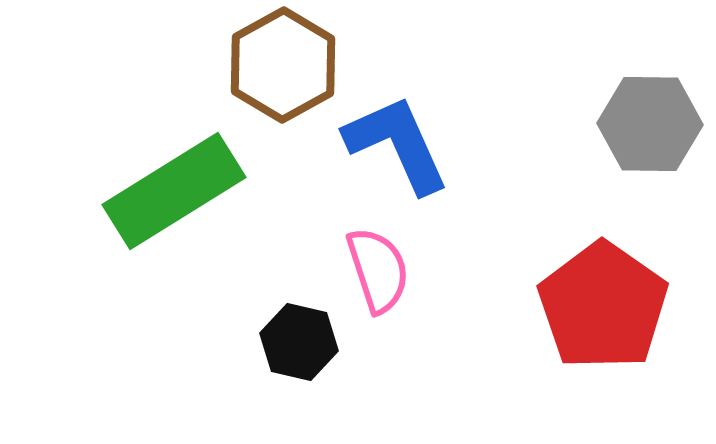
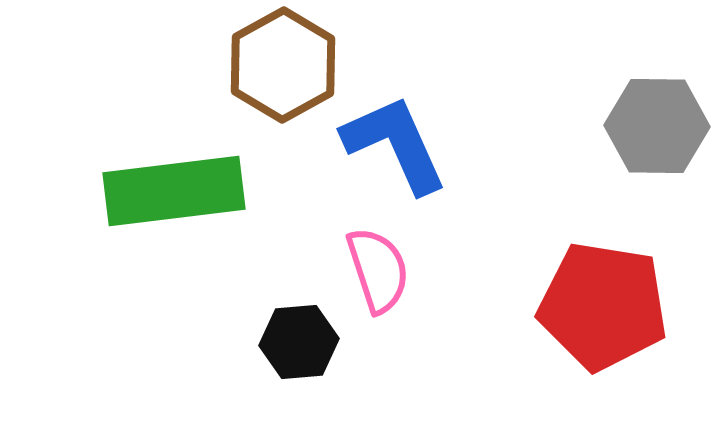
gray hexagon: moved 7 px right, 2 px down
blue L-shape: moved 2 px left
green rectangle: rotated 25 degrees clockwise
red pentagon: rotated 26 degrees counterclockwise
black hexagon: rotated 18 degrees counterclockwise
